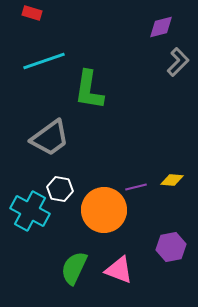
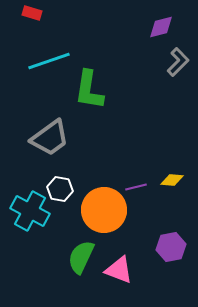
cyan line: moved 5 px right
green semicircle: moved 7 px right, 11 px up
